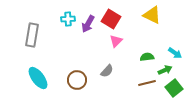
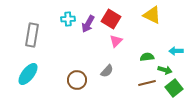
cyan arrow: moved 1 px right, 2 px up; rotated 144 degrees clockwise
green arrow: rotated 40 degrees clockwise
cyan ellipse: moved 10 px left, 4 px up; rotated 75 degrees clockwise
